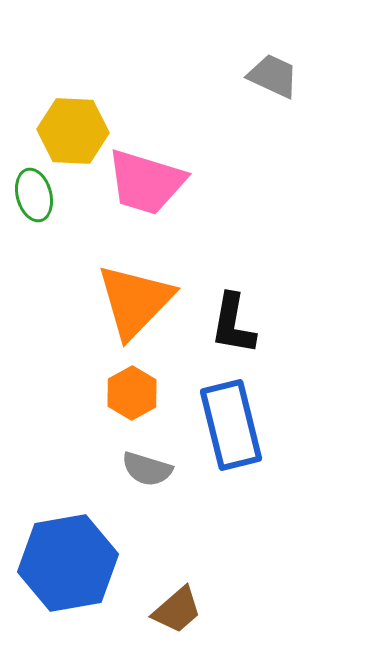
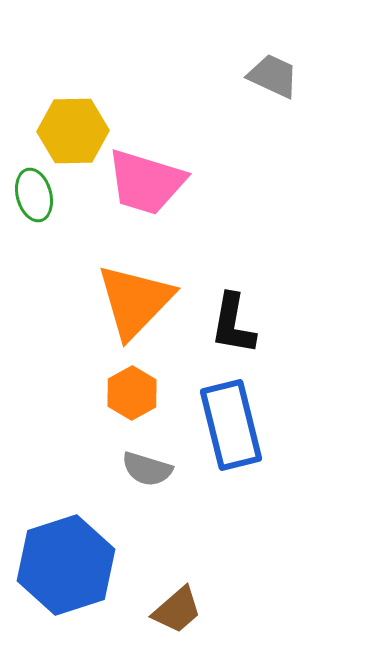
yellow hexagon: rotated 4 degrees counterclockwise
blue hexagon: moved 2 px left, 2 px down; rotated 8 degrees counterclockwise
